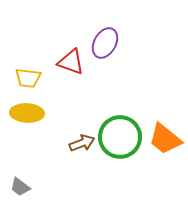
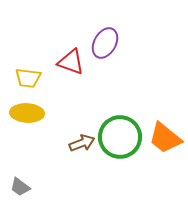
orange trapezoid: moved 1 px up
